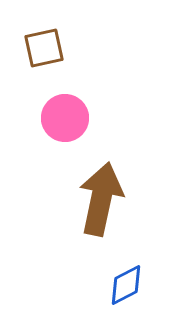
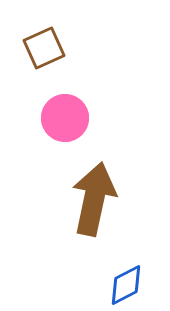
brown square: rotated 12 degrees counterclockwise
brown arrow: moved 7 px left
